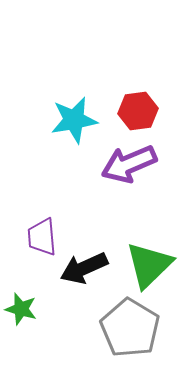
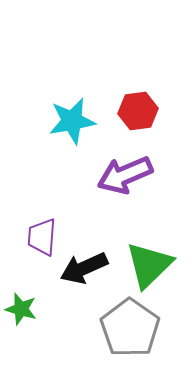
cyan star: moved 2 px left, 1 px down
purple arrow: moved 4 px left, 11 px down
purple trapezoid: rotated 9 degrees clockwise
gray pentagon: rotated 4 degrees clockwise
